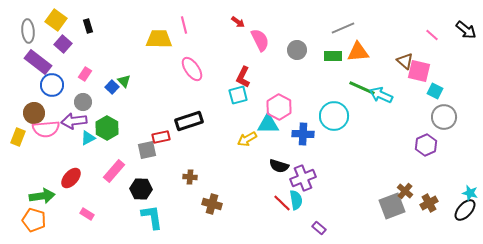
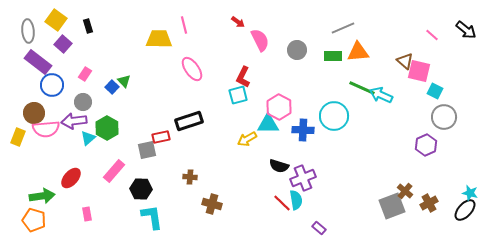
blue cross at (303, 134): moved 4 px up
cyan triangle at (88, 138): rotated 14 degrees counterclockwise
pink rectangle at (87, 214): rotated 48 degrees clockwise
